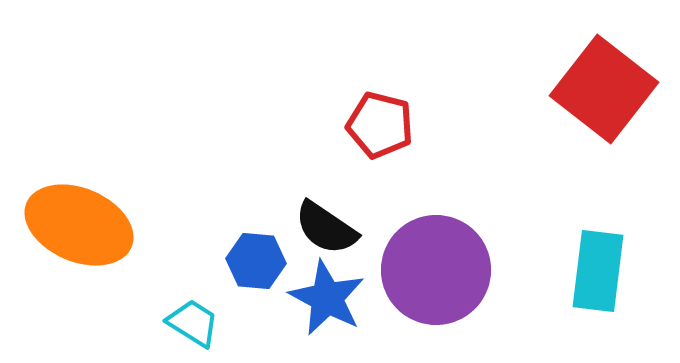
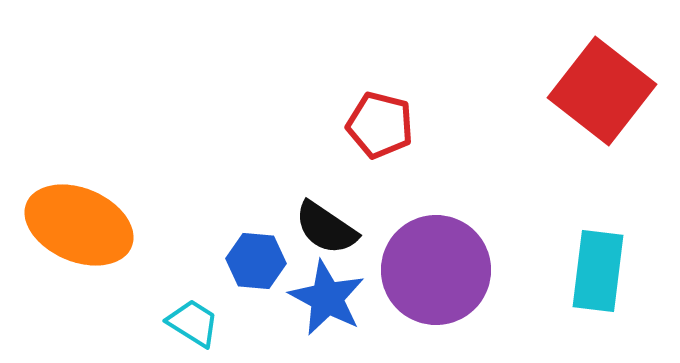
red square: moved 2 px left, 2 px down
